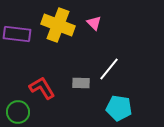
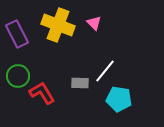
purple rectangle: rotated 56 degrees clockwise
white line: moved 4 px left, 2 px down
gray rectangle: moved 1 px left
red L-shape: moved 5 px down
cyan pentagon: moved 9 px up
green circle: moved 36 px up
